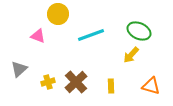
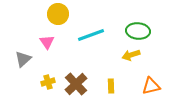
green ellipse: moved 1 px left; rotated 20 degrees counterclockwise
pink triangle: moved 9 px right, 6 px down; rotated 35 degrees clockwise
yellow arrow: rotated 30 degrees clockwise
gray triangle: moved 4 px right, 10 px up
brown cross: moved 2 px down
orange triangle: rotated 30 degrees counterclockwise
